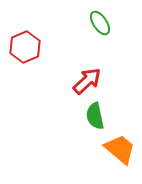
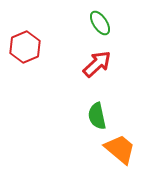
red arrow: moved 10 px right, 17 px up
green semicircle: moved 2 px right
